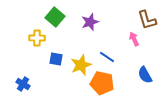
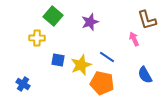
green square: moved 2 px left, 1 px up
blue square: moved 2 px right, 1 px down
